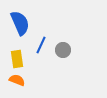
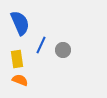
orange semicircle: moved 3 px right
